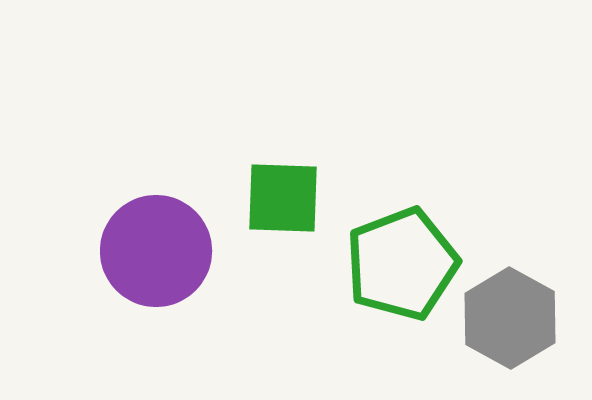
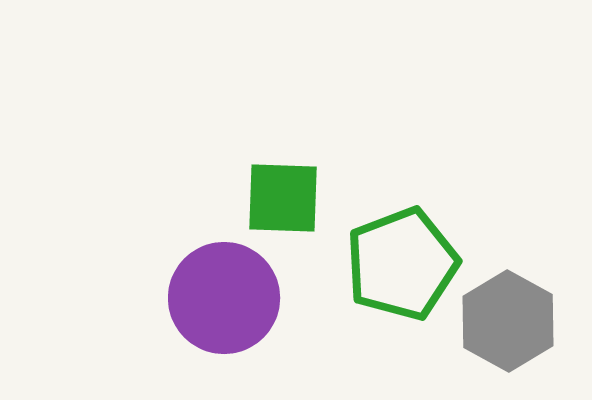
purple circle: moved 68 px right, 47 px down
gray hexagon: moved 2 px left, 3 px down
